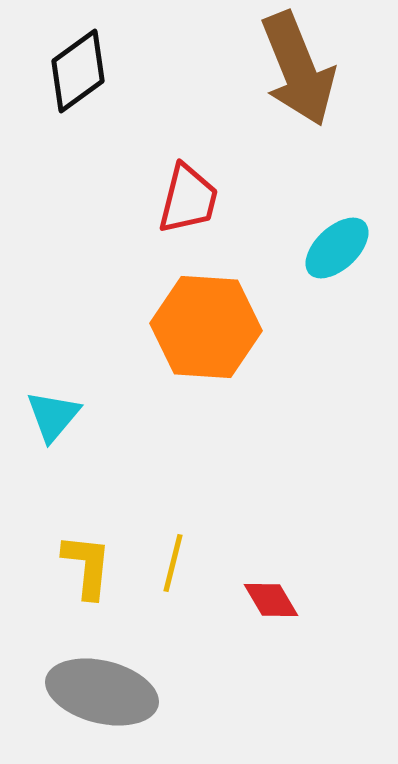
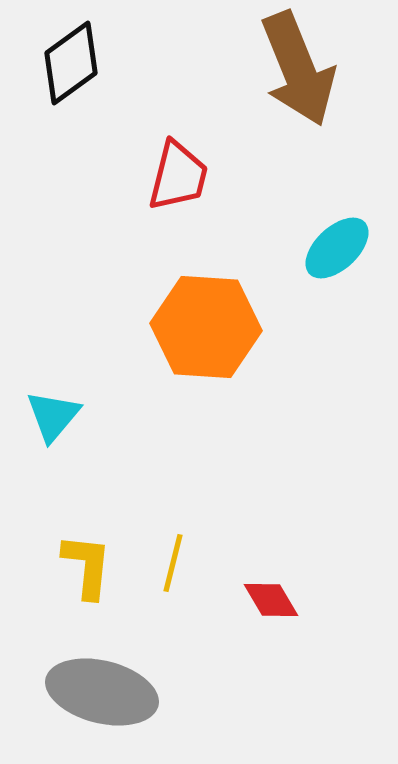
black diamond: moved 7 px left, 8 px up
red trapezoid: moved 10 px left, 23 px up
